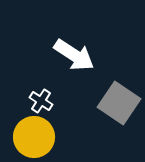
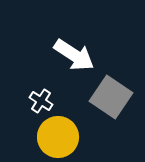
gray square: moved 8 px left, 6 px up
yellow circle: moved 24 px right
